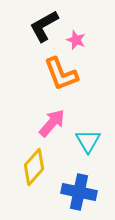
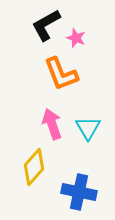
black L-shape: moved 2 px right, 1 px up
pink star: moved 2 px up
pink arrow: moved 1 px down; rotated 60 degrees counterclockwise
cyan triangle: moved 13 px up
